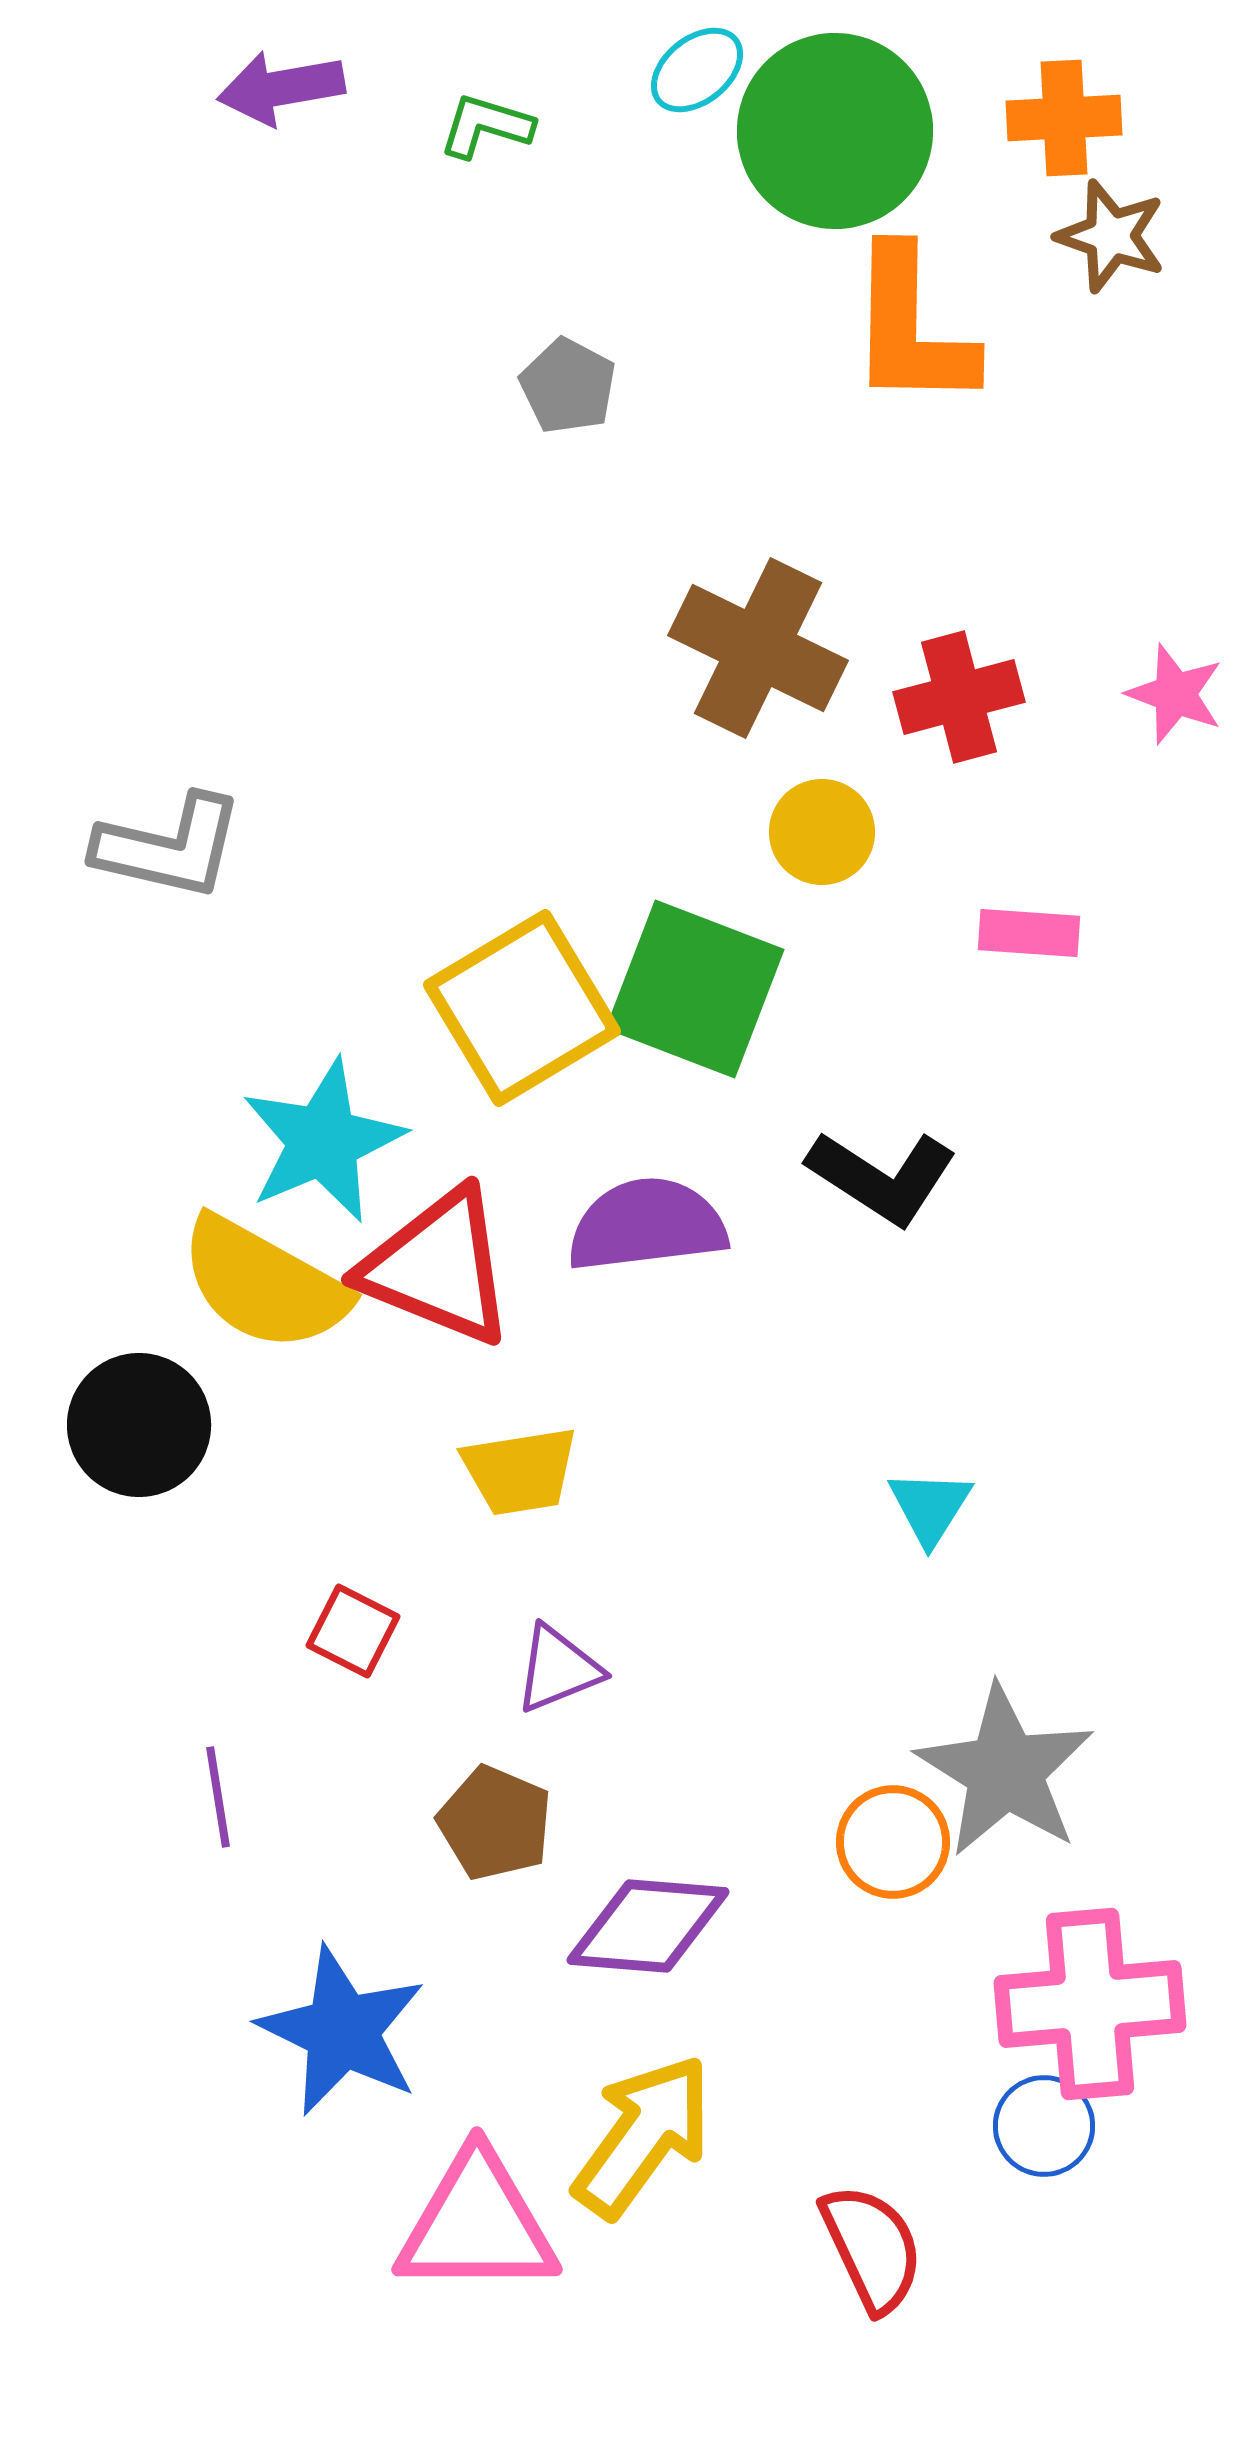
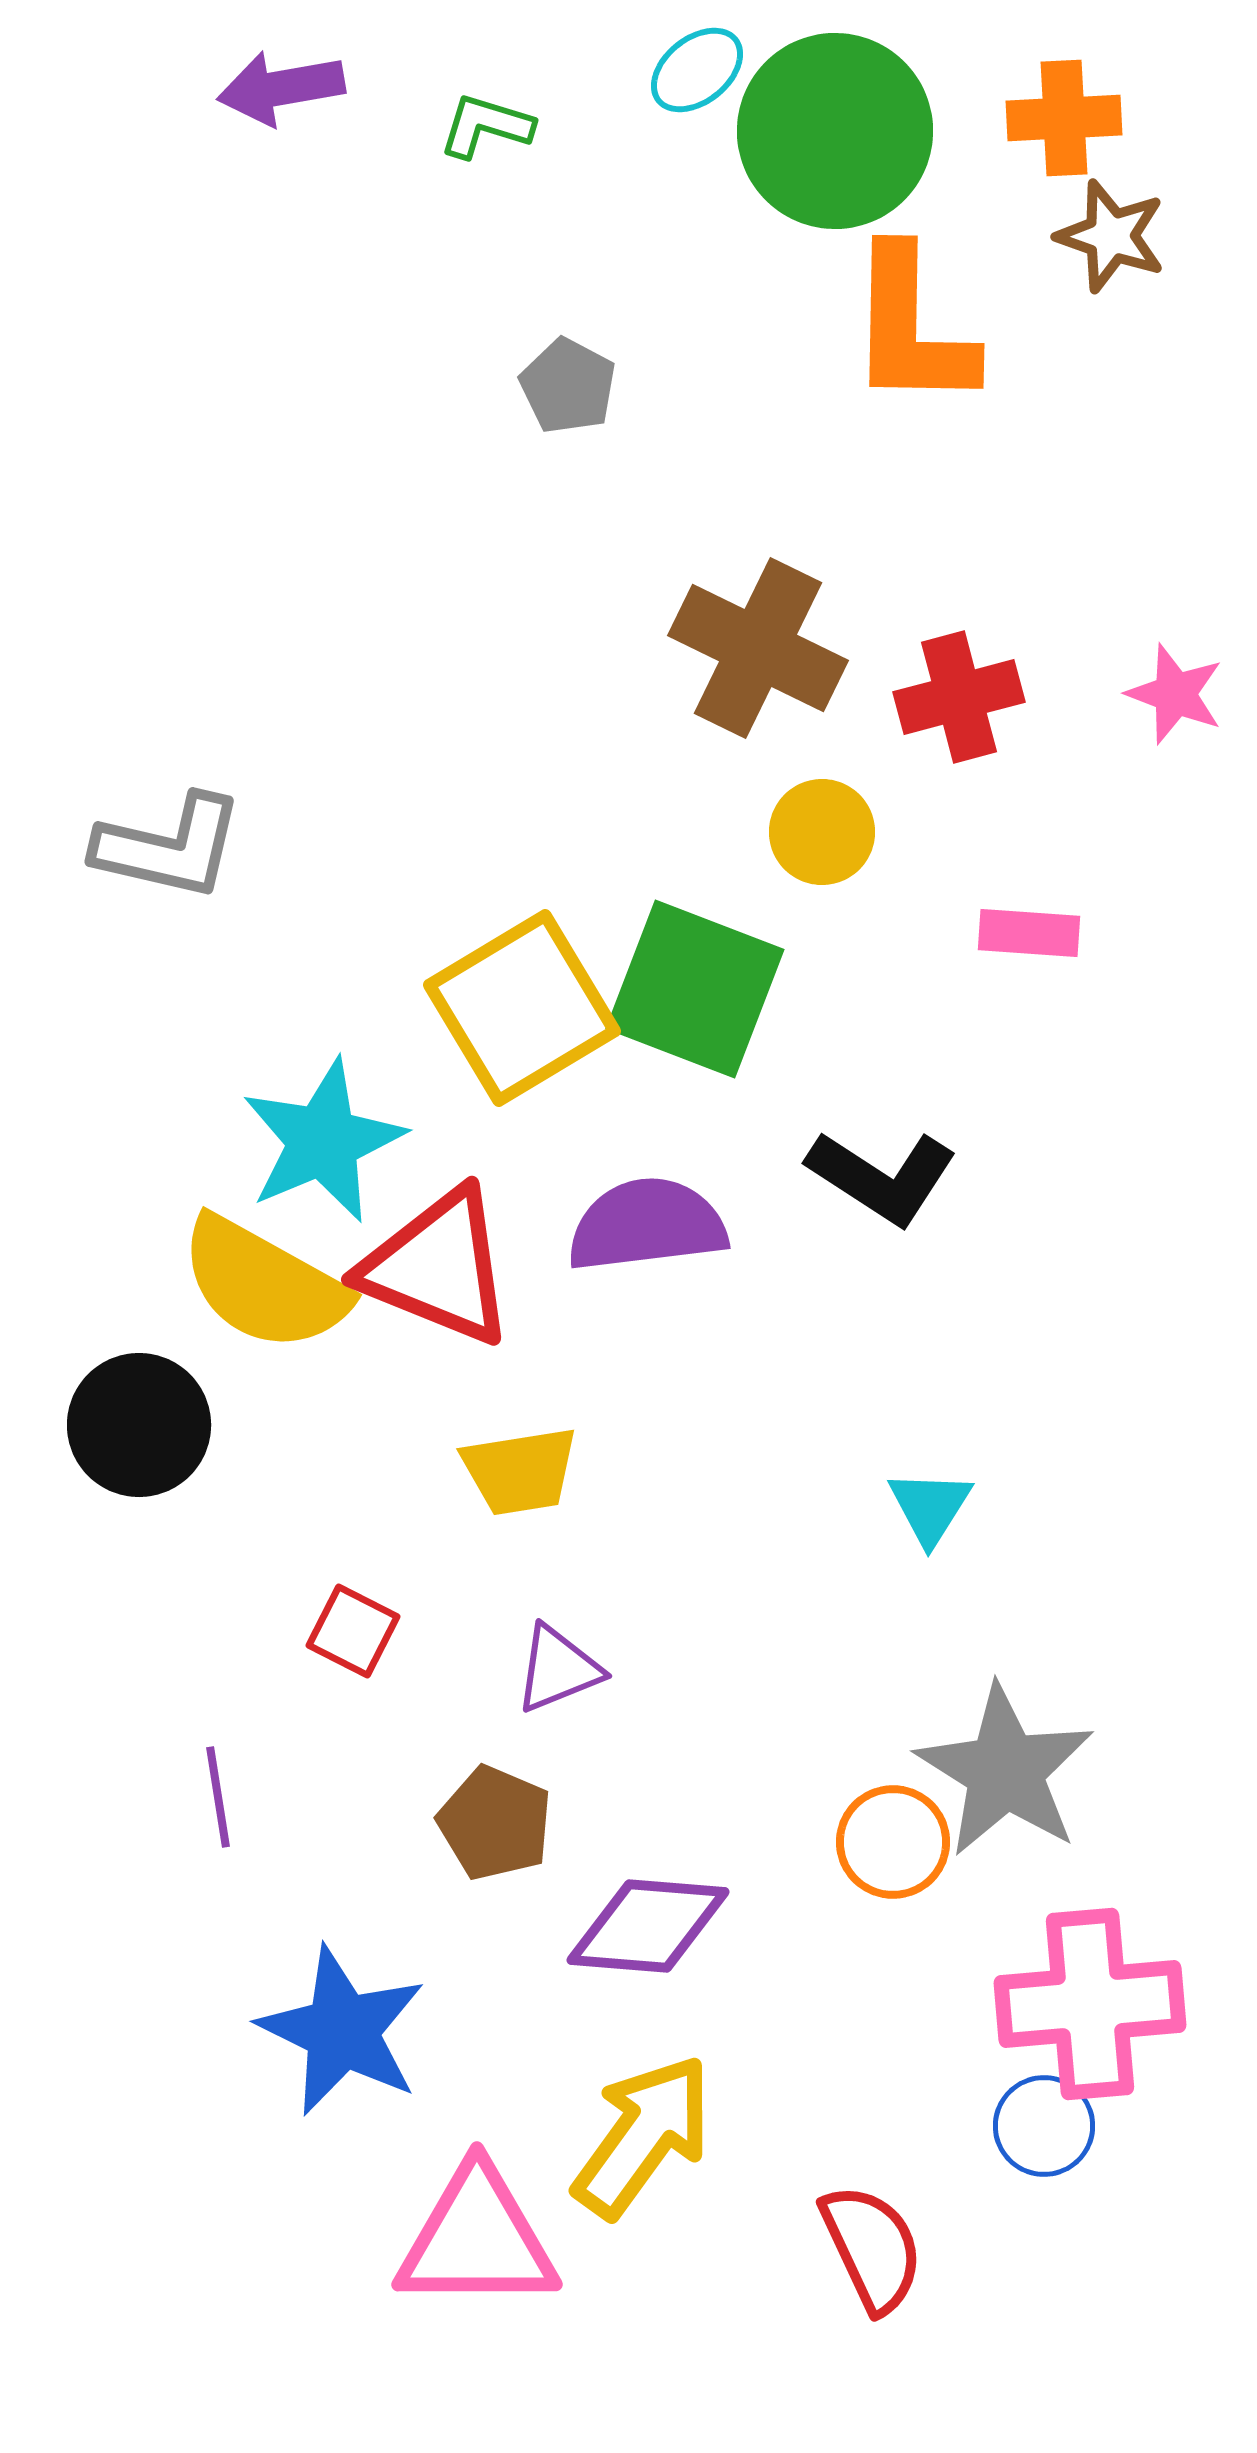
pink triangle: moved 15 px down
